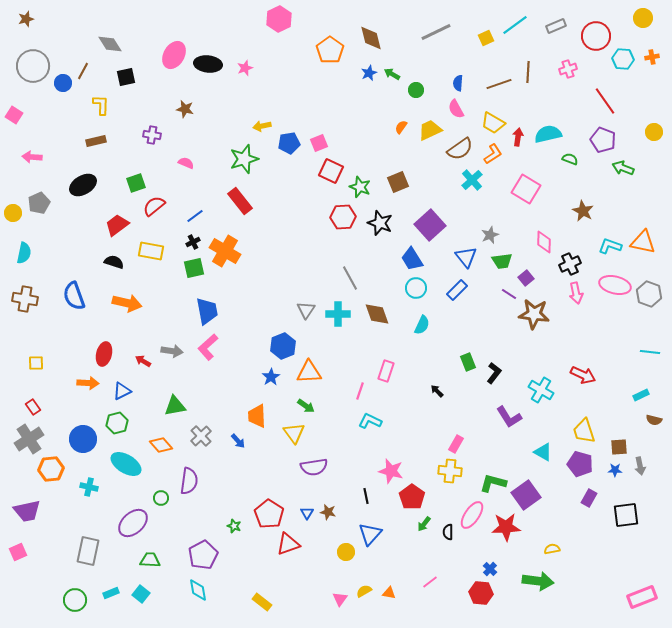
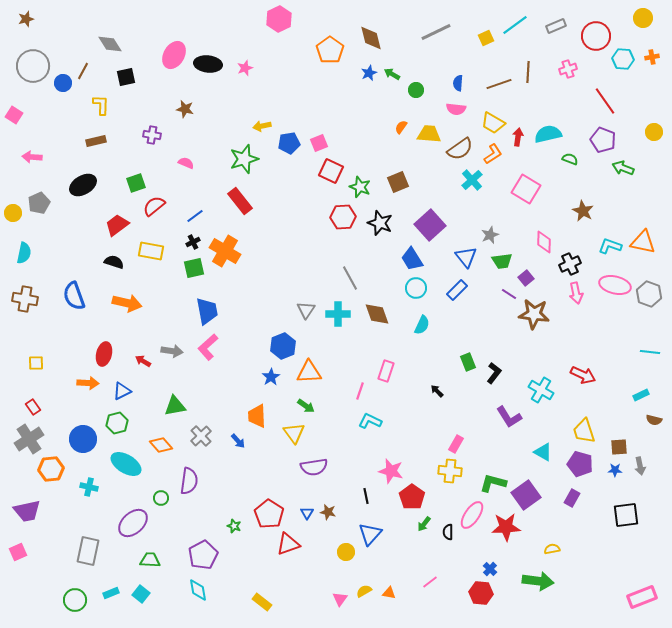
pink semicircle at (456, 109): rotated 54 degrees counterclockwise
yellow trapezoid at (430, 130): moved 1 px left, 4 px down; rotated 30 degrees clockwise
purple rectangle at (589, 498): moved 17 px left
